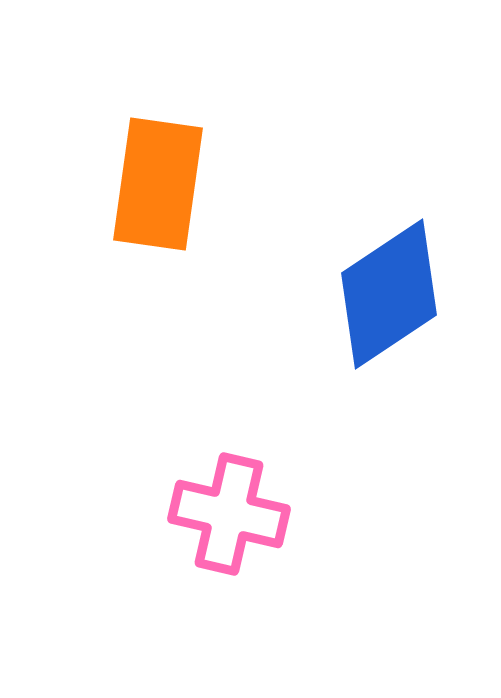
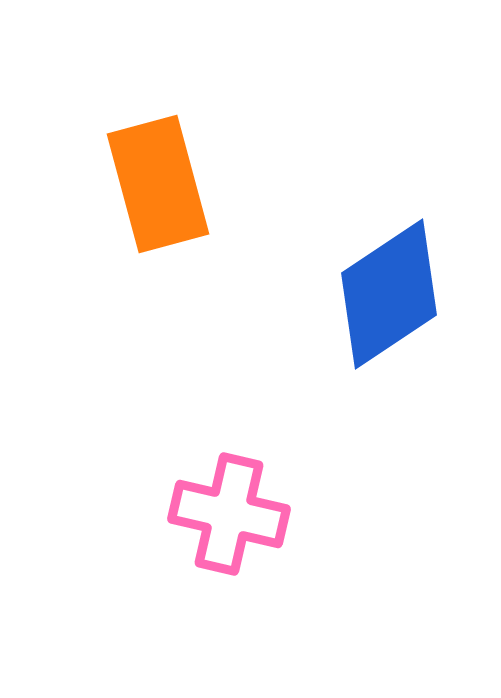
orange rectangle: rotated 23 degrees counterclockwise
